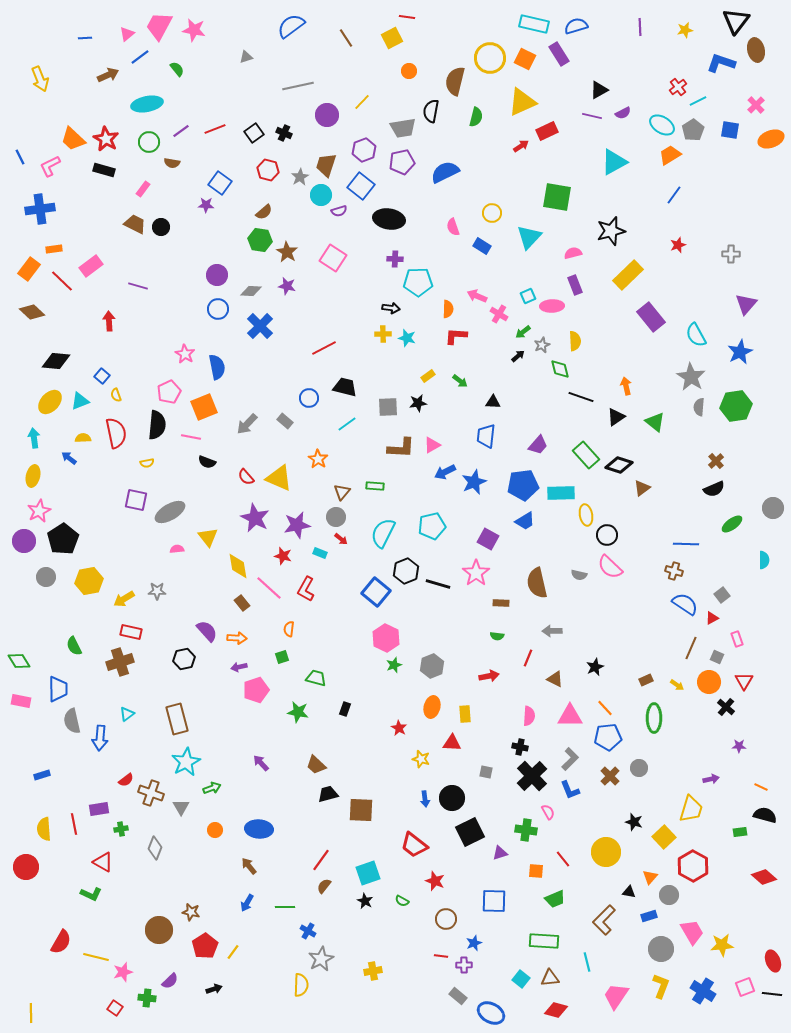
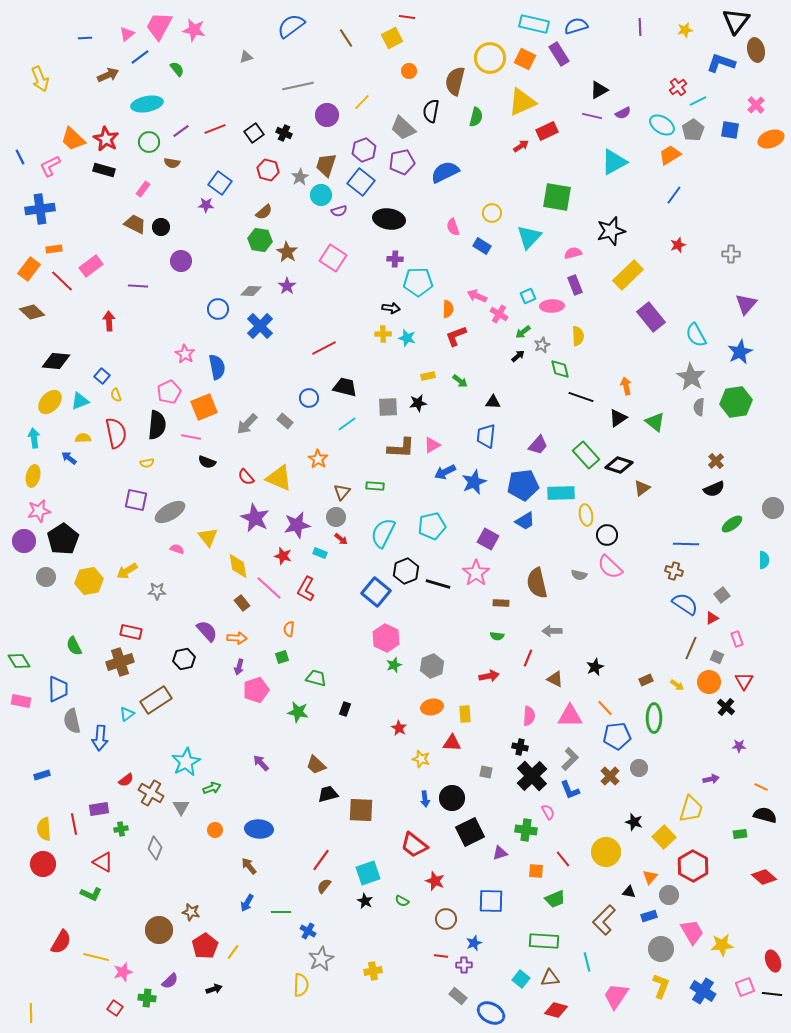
gray trapezoid at (403, 128): rotated 52 degrees clockwise
blue square at (361, 186): moved 4 px up
purple circle at (217, 275): moved 36 px left, 14 px up
purple line at (138, 286): rotated 12 degrees counterclockwise
purple star at (287, 286): rotated 24 degrees clockwise
red L-shape at (456, 336): rotated 25 degrees counterclockwise
yellow semicircle at (575, 341): moved 3 px right, 5 px up
yellow rectangle at (428, 376): rotated 24 degrees clockwise
green hexagon at (736, 406): moved 4 px up
black triangle at (616, 417): moved 2 px right, 1 px down
pink star at (39, 511): rotated 15 degrees clockwise
pink semicircle at (177, 549): rotated 24 degrees clockwise
yellow arrow at (124, 599): moved 3 px right, 28 px up
purple arrow at (239, 667): rotated 63 degrees counterclockwise
orange ellipse at (432, 707): rotated 65 degrees clockwise
brown rectangle at (177, 719): moved 21 px left, 19 px up; rotated 72 degrees clockwise
blue pentagon at (608, 737): moved 9 px right, 1 px up
brown cross at (151, 793): rotated 10 degrees clockwise
green rectangle at (740, 832): moved 2 px down
red circle at (26, 867): moved 17 px right, 3 px up
blue square at (494, 901): moved 3 px left
green line at (285, 907): moved 4 px left, 5 px down
